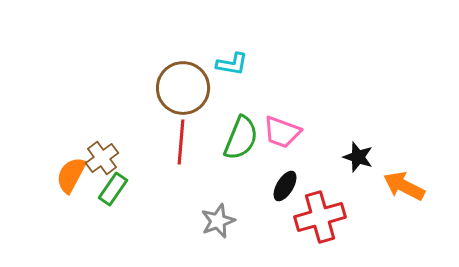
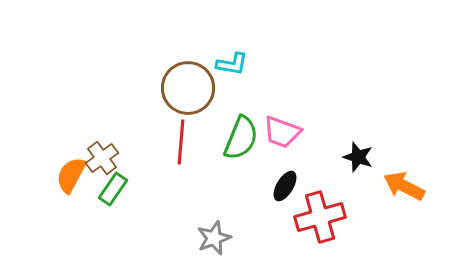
brown circle: moved 5 px right
gray star: moved 4 px left, 17 px down
